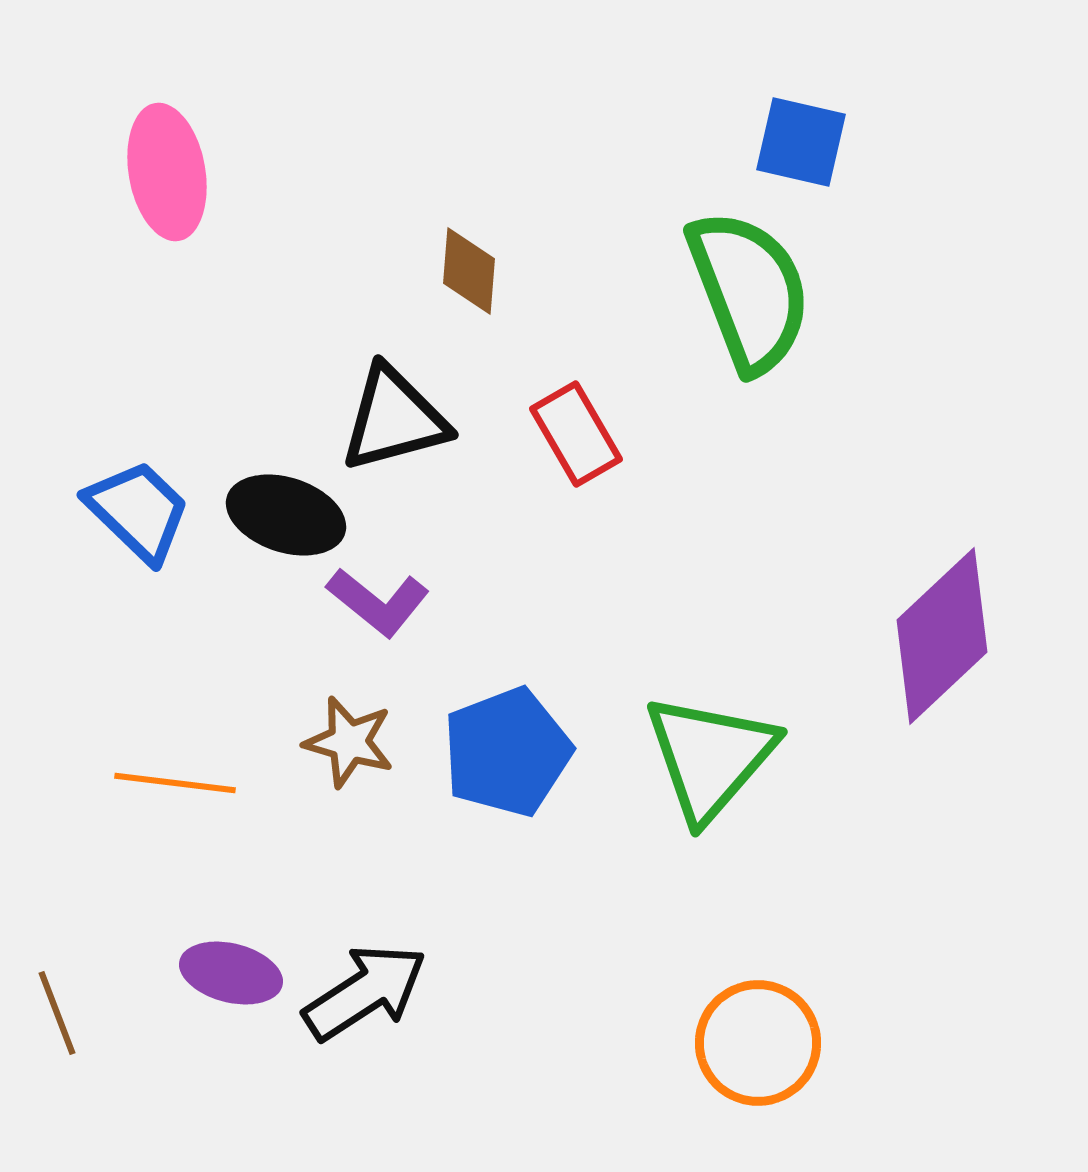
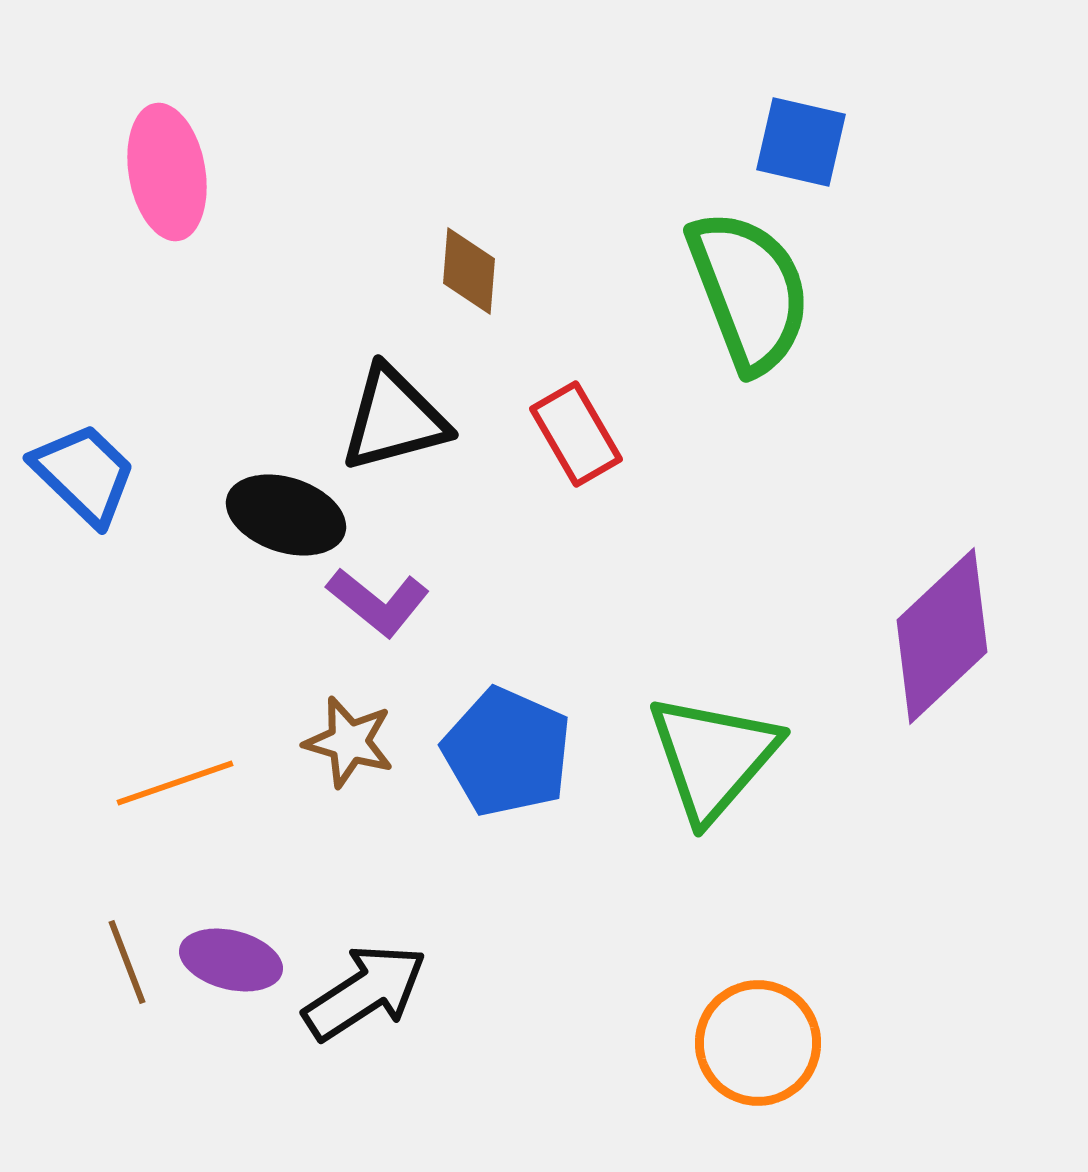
blue trapezoid: moved 54 px left, 37 px up
blue pentagon: rotated 27 degrees counterclockwise
green triangle: moved 3 px right
orange line: rotated 26 degrees counterclockwise
purple ellipse: moved 13 px up
brown line: moved 70 px right, 51 px up
